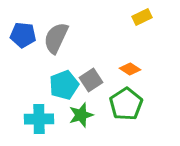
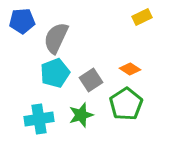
blue pentagon: moved 1 px left, 14 px up; rotated 10 degrees counterclockwise
cyan pentagon: moved 9 px left, 12 px up
cyan cross: rotated 8 degrees counterclockwise
